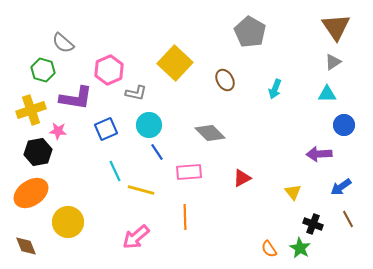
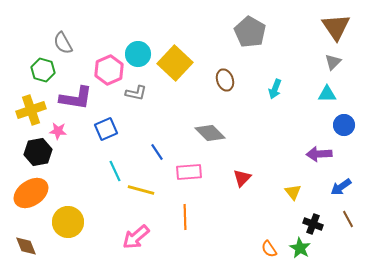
gray semicircle: rotated 20 degrees clockwise
gray triangle: rotated 12 degrees counterclockwise
brown ellipse: rotated 10 degrees clockwise
cyan circle: moved 11 px left, 71 px up
red triangle: rotated 18 degrees counterclockwise
